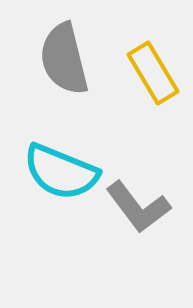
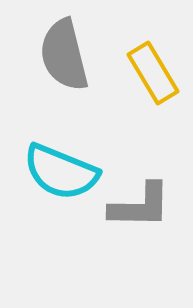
gray semicircle: moved 4 px up
gray L-shape: moved 2 px right, 1 px up; rotated 52 degrees counterclockwise
